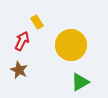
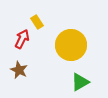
red arrow: moved 2 px up
